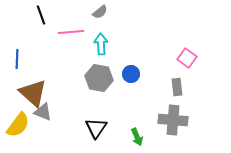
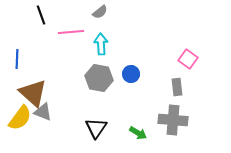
pink square: moved 1 px right, 1 px down
yellow semicircle: moved 2 px right, 7 px up
green arrow: moved 1 px right, 4 px up; rotated 36 degrees counterclockwise
